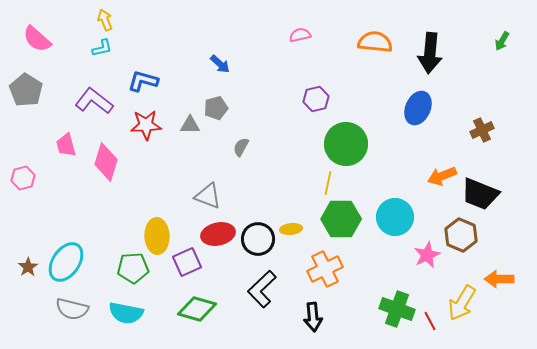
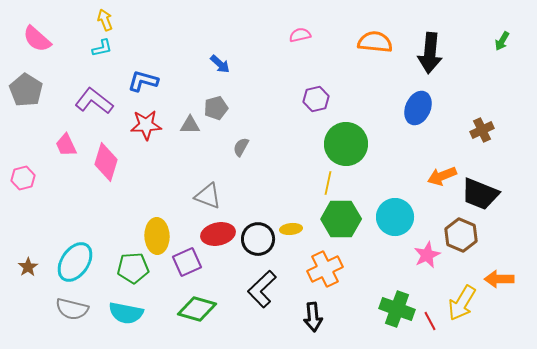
pink trapezoid at (66, 145): rotated 10 degrees counterclockwise
cyan ellipse at (66, 262): moved 9 px right
